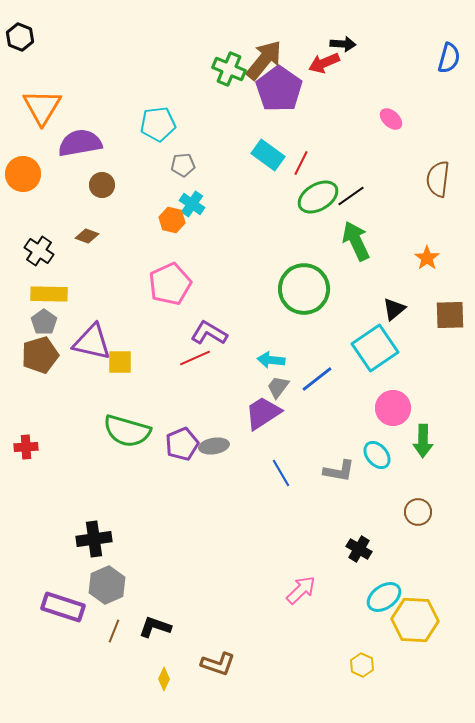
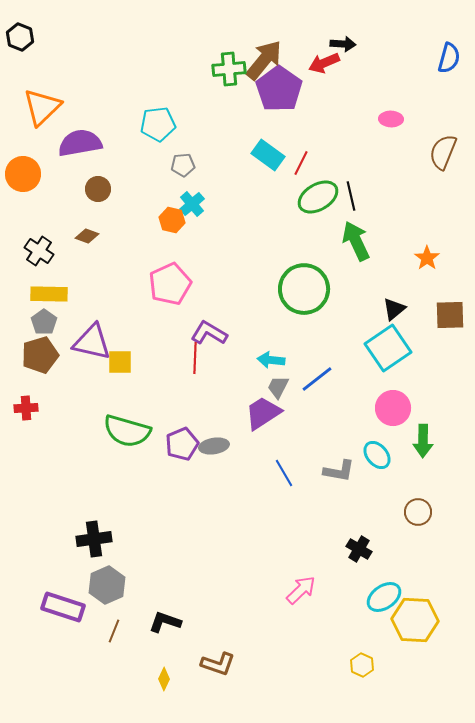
green cross at (229, 69): rotated 28 degrees counterclockwise
orange triangle at (42, 107): rotated 15 degrees clockwise
pink ellipse at (391, 119): rotated 40 degrees counterclockwise
brown semicircle at (438, 179): moved 5 px right, 27 px up; rotated 15 degrees clockwise
brown circle at (102, 185): moved 4 px left, 4 px down
black line at (351, 196): rotated 68 degrees counterclockwise
cyan cross at (192, 204): rotated 15 degrees clockwise
cyan square at (375, 348): moved 13 px right
red line at (195, 358): rotated 64 degrees counterclockwise
gray trapezoid at (278, 387): rotated 10 degrees counterclockwise
red cross at (26, 447): moved 39 px up
blue line at (281, 473): moved 3 px right
black L-shape at (155, 627): moved 10 px right, 5 px up
